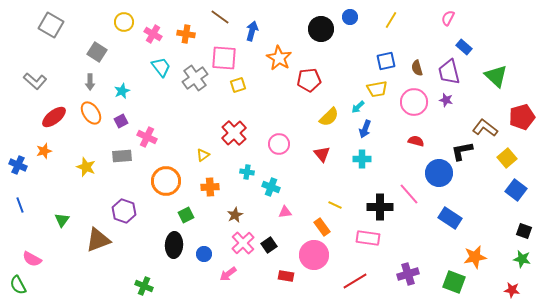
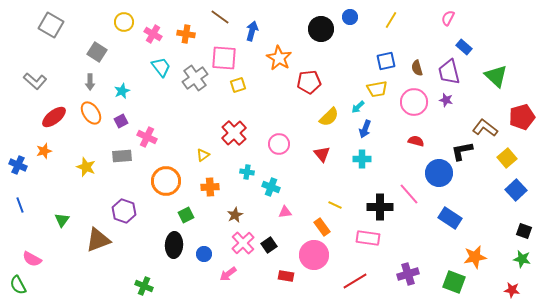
red pentagon at (309, 80): moved 2 px down
blue square at (516, 190): rotated 10 degrees clockwise
